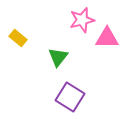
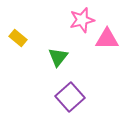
pink triangle: moved 1 px down
purple square: rotated 16 degrees clockwise
